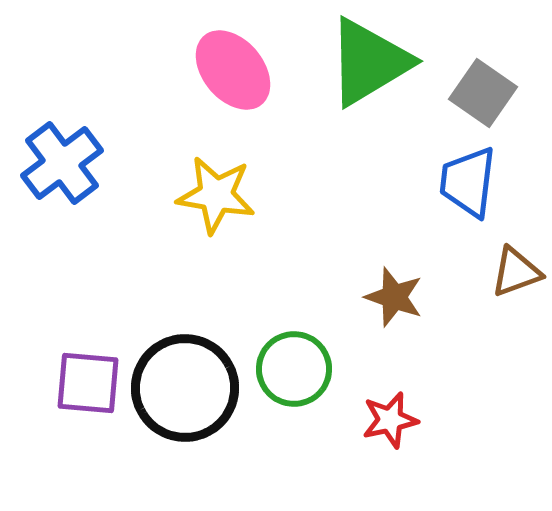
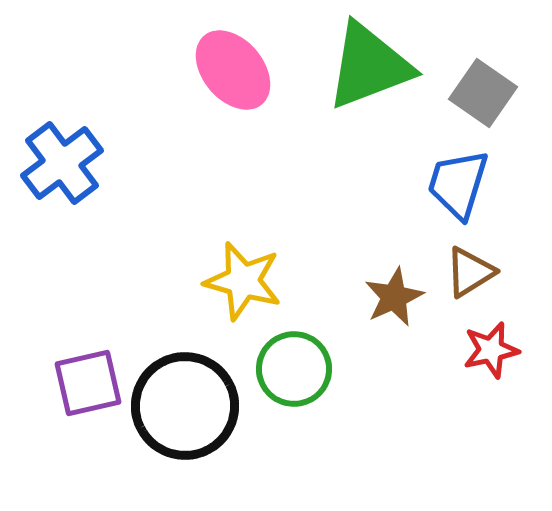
green triangle: moved 4 px down; rotated 10 degrees clockwise
blue trapezoid: moved 10 px left, 2 px down; rotated 10 degrees clockwise
yellow star: moved 27 px right, 86 px down; rotated 6 degrees clockwise
brown triangle: moved 46 px left; rotated 12 degrees counterclockwise
brown star: rotated 28 degrees clockwise
purple square: rotated 18 degrees counterclockwise
black circle: moved 18 px down
red star: moved 101 px right, 70 px up
